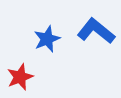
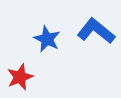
blue star: rotated 24 degrees counterclockwise
